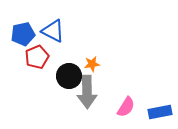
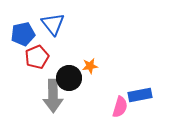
blue triangle: moved 7 px up; rotated 25 degrees clockwise
orange star: moved 2 px left, 2 px down
black circle: moved 2 px down
gray arrow: moved 34 px left, 4 px down
pink semicircle: moved 6 px left; rotated 15 degrees counterclockwise
blue rectangle: moved 20 px left, 17 px up
